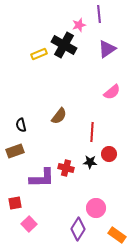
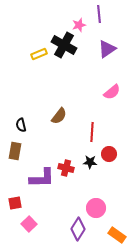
brown rectangle: rotated 60 degrees counterclockwise
